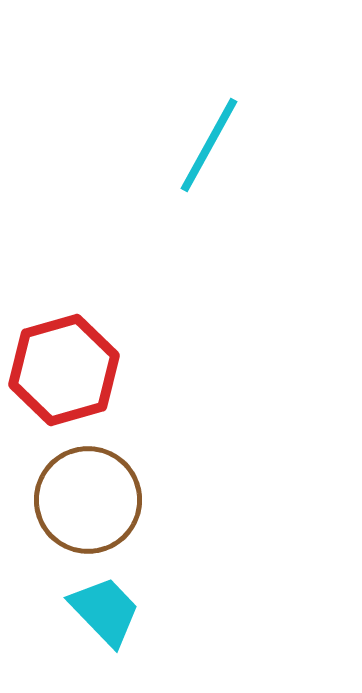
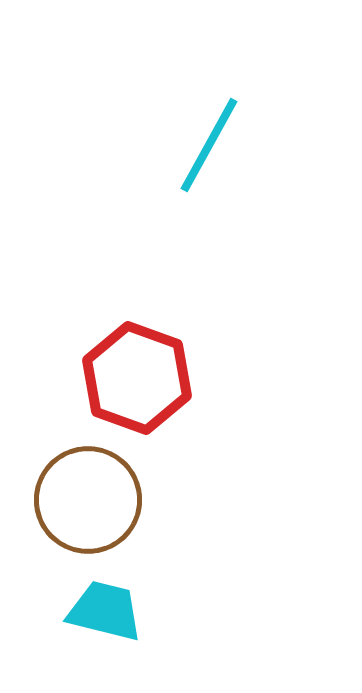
red hexagon: moved 73 px right, 8 px down; rotated 24 degrees counterclockwise
cyan trapezoid: rotated 32 degrees counterclockwise
